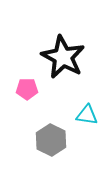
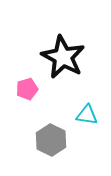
pink pentagon: rotated 15 degrees counterclockwise
